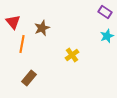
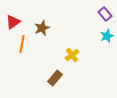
purple rectangle: moved 2 px down; rotated 16 degrees clockwise
red triangle: rotated 35 degrees clockwise
brown rectangle: moved 26 px right
